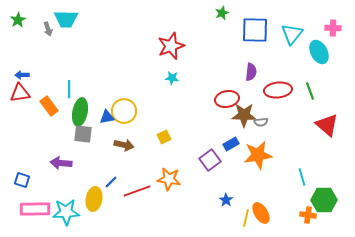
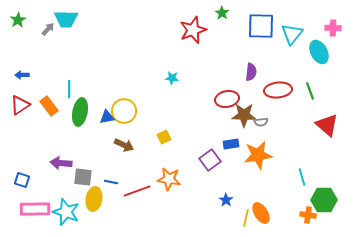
green star at (222, 13): rotated 16 degrees counterclockwise
gray arrow at (48, 29): rotated 120 degrees counterclockwise
blue square at (255, 30): moved 6 px right, 4 px up
red star at (171, 46): moved 22 px right, 16 px up
red triangle at (20, 93): moved 12 px down; rotated 25 degrees counterclockwise
gray square at (83, 134): moved 43 px down
blue rectangle at (231, 144): rotated 21 degrees clockwise
brown arrow at (124, 145): rotated 12 degrees clockwise
blue line at (111, 182): rotated 56 degrees clockwise
cyan star at (66, 212): rotated 24 degrees clockwise
